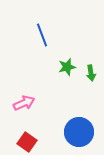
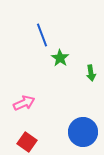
green star: moved 7 px left, 9 px up; rotated 24 degrees counterclockwise
blue circle: moved 4 px right
